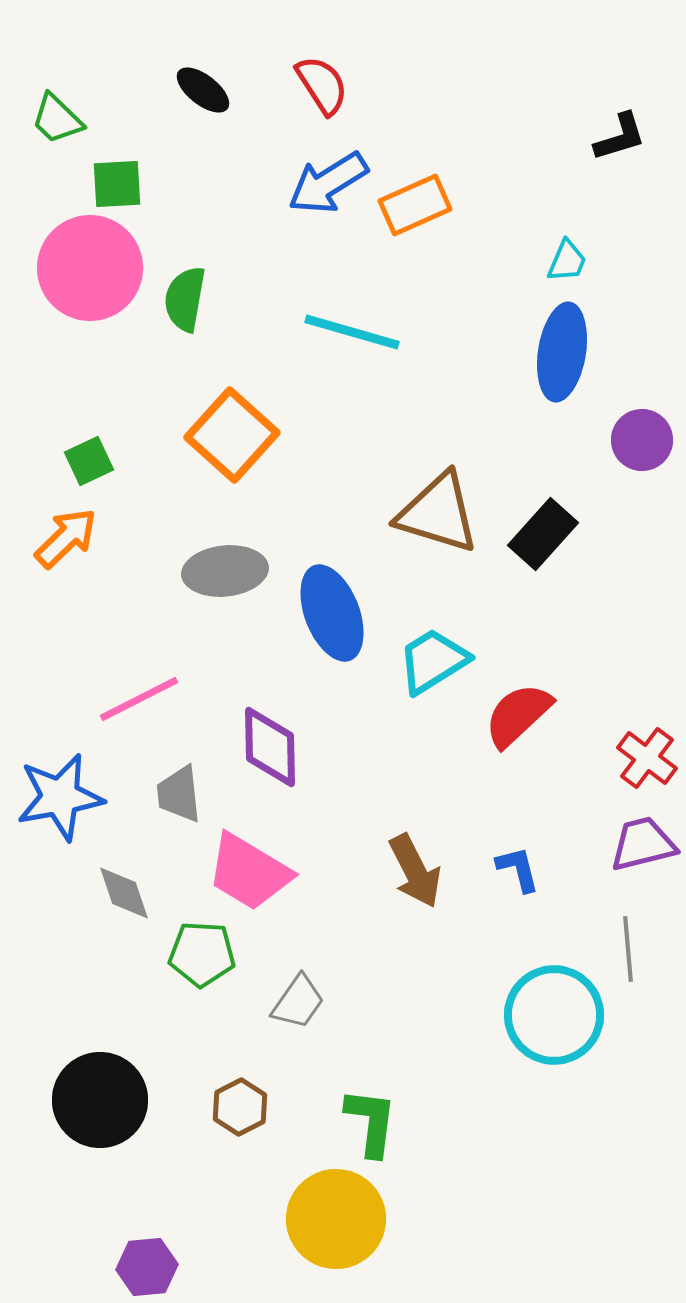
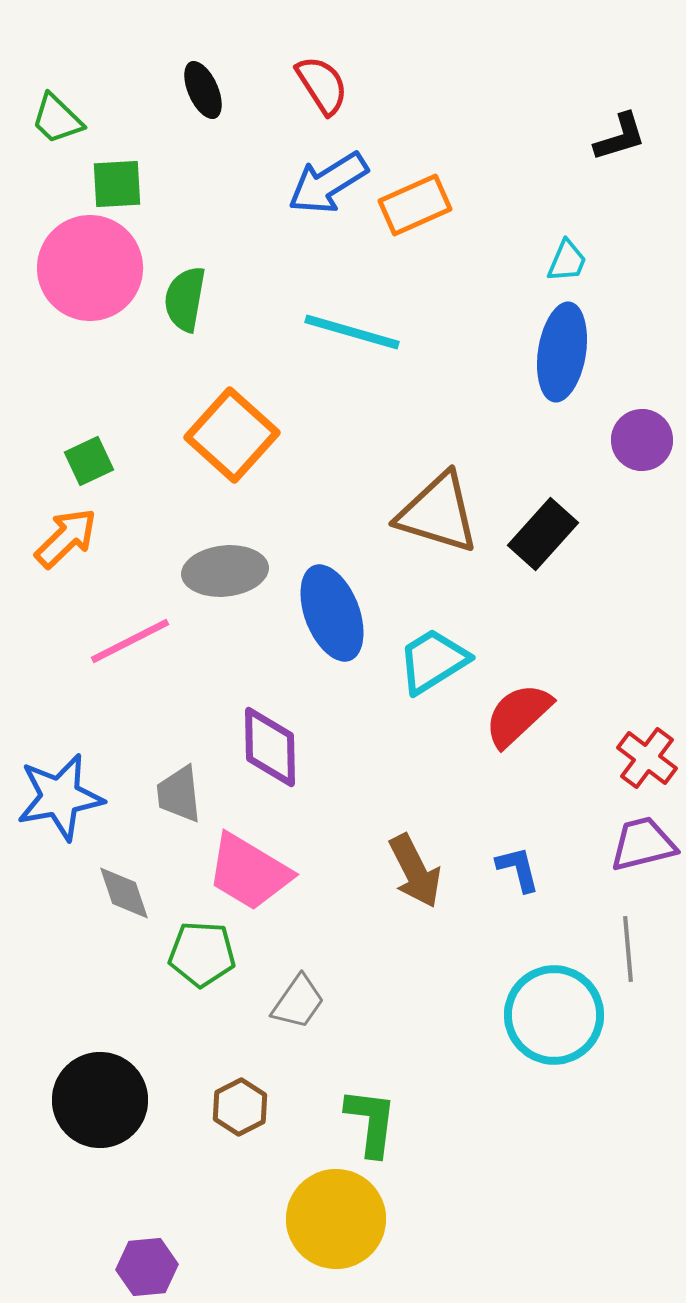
black ellipse at (203, 90): rotated 28 degrees clockwise
pink line at (139, 699): moved 9 px left, 58 px up
